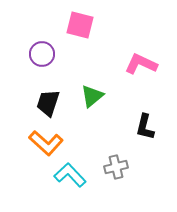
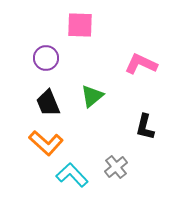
pink square: rotated 12 degrees counterclockwise
purple circle: moved 4 px right, 4 px down
black trapezoid: rotated 40 degrees counterclockwise
gray cross: rotated 25 degrees counterclockwise
cyan L-shape: moved 2 px right
